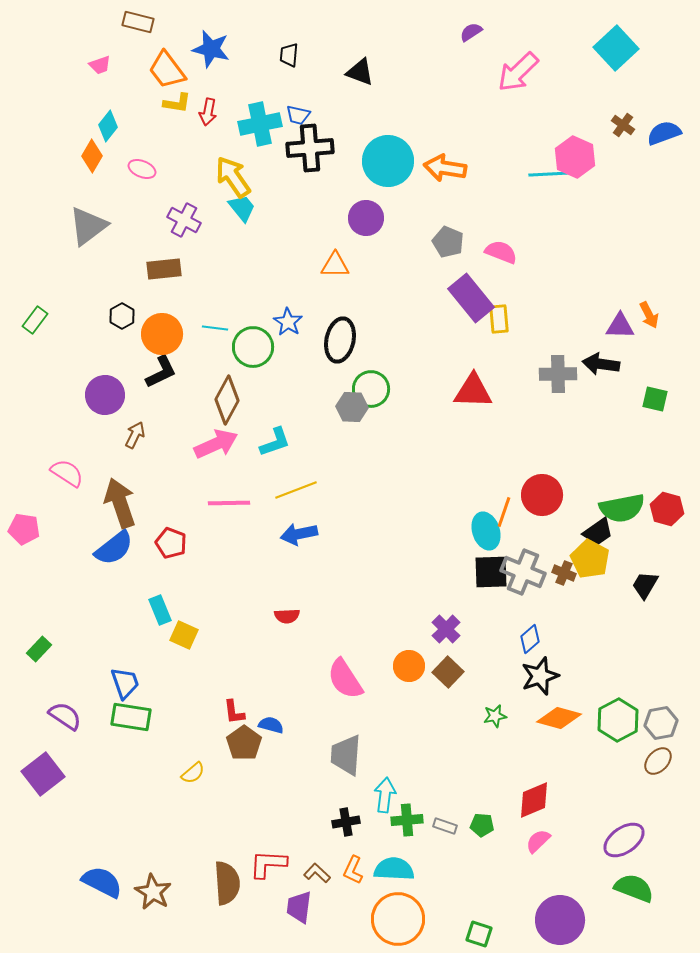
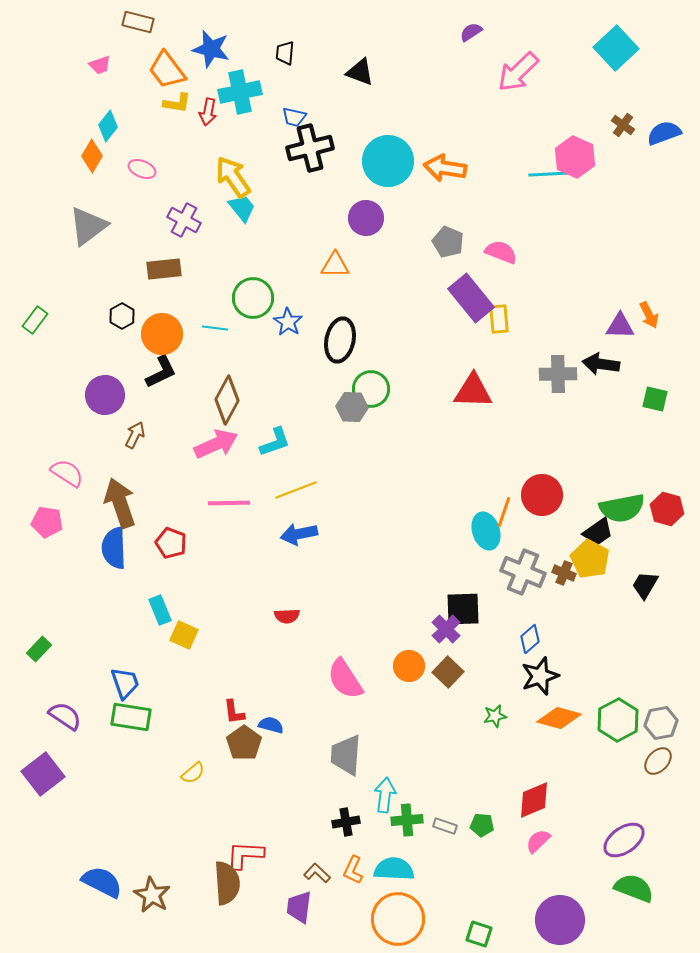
black trapezoid at (289, 55): moved 4 px left, 2 px up
blue trapezoid at (298, 115): moved 4 px left, 2 px down
cyan cross at (260, 124): moved 20 px left, 32 px up
black cross at (310, 148): rotated 9 degrees counterclockwise
green circle at (253, 347): moved 49 px up
pink pentagon at (24, 529): moved 23 px right, 7 px up
blue semicircle at (114, 548): rotated 126 degrees clockwise
black square at (491, 572): moved 28 px left, 37 px down
red L-shape at (268, 864): moved 23 px left, 9 px up
brown star at (153, 892): moved 1 px left, 3 px down
